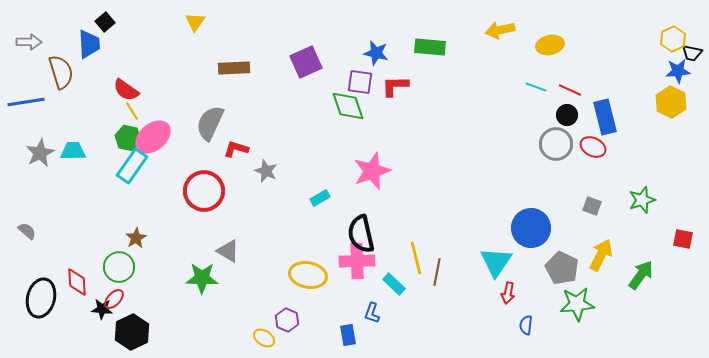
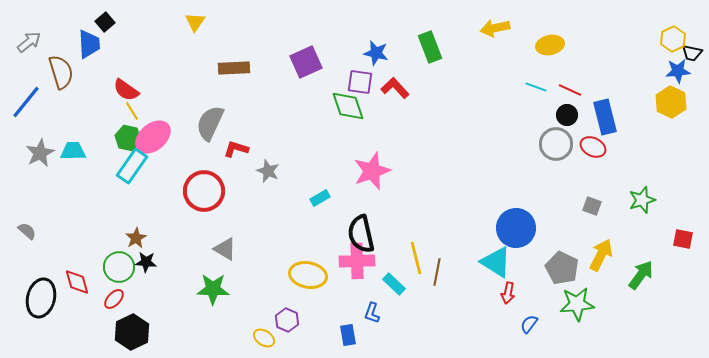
yellow arrow at (500, 30): moved 5 px left, 2 px up
gray arrow at (29, 42): rotated 40 degrees counterclockwise
green rectangle at (430, 47): rotated 64 degrees clockwise
red L-shape at (395, 86): moved 2 px down; rotated 48 degrees clockwise
blue line at (26, 102): rotated 42 degrees counterclockwise
gray star at (266, 171): moved 2 px right
blue circle at (531, 228): moved 15 px left
gray triangle at (228, 251): moved 3 px left, 2 px up
cyan triangle at (496, 262): rotated 32 degrees counterclockwise
green star at (202, 278): moved 11 px right, 11 px down
red diamond at (77, 282): rotated 12 degrees counterclockwise
black star at (102, 309): moved 44 px right, 47 px up
blue semicircle at (526, 325): moved 3 px right, 1 px up; rotated 30 degrees clockwise
